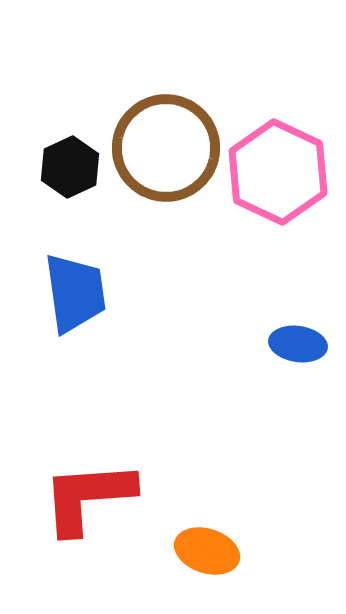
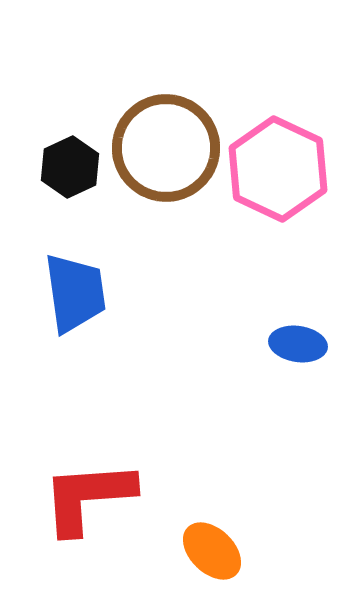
pink hexagon: moved 3 px up
orange ellipse: moved 5 px right; rotated 26 degrees clockwise
